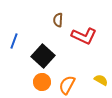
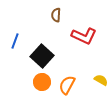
brown semicircle: moved 2 px left, 5 px up
blue line: moved 1 px right
black square: moved 1 px left
